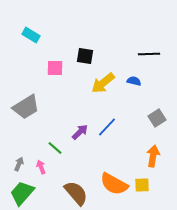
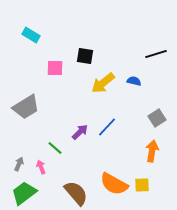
black line: moved 7 px right; rotated 15 degrees counterclockwise
orange arrow: moved 1 px left, 5 px up
green trapezoid: moved 2 px right; rotated 12 degrees clockwise
